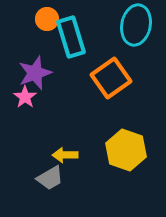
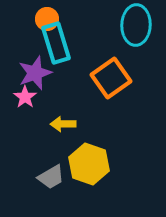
cyan ellipse: rotated 9 degrees counterclockwise
cyan rectangle: moved 15 px left, 6 px down
yellow hexagon: moved 37 px left, 14 px down
yellow arrow: moved 2 px left, 31 px up
gray trapezoid: moved 1 px right, 1 px up
